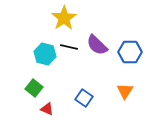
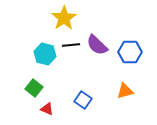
black line: moved 2 px right, 2 px up; rotated 18 degrees counterclockwise
orange triangle: rotated 42 degrees clockwise
blue square: moved 1 px left, 2 px down
